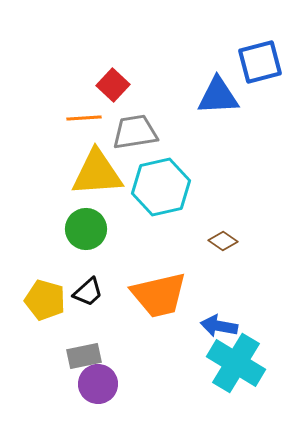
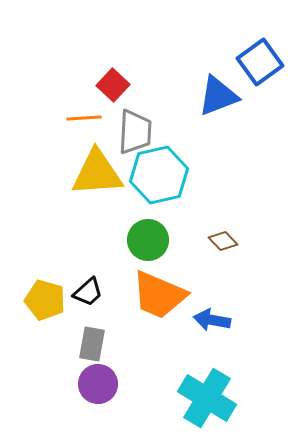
blue square: rotated 21 degrees counterclockwise
blue triangle: rotated 18 degrees counterclockwise
gray trapezoid: rotated 102 degrees clockwise
cyan hexagon: moved 2 px left, 12 px up
green circle: moved 62 px right, 11 px down
brown diamond: rotated 12 degrees clockwise
orange trapezoid: rotated 36 degrees clockwise
blue arrow: moved 7 px left, 6 px up
gray rectangle: moved 8 px right, 12 px up; rotated 68 degrees counterclockwise
cyan cross: moved 29 px left, 35 px down
